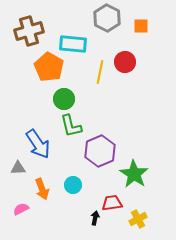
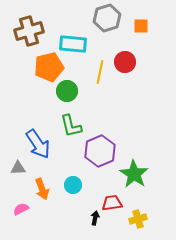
gray hexagon: rotated 16 degrees clockwise
orange pentagon: rotated 28 degrees clockwise
green circle: moved 3 px right, 8 px up
yellow cross: rotated 12 degrees clockwise
